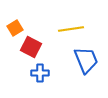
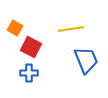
orange square: rotated 28 degrees counterclockwise
blue cross: moved 11 px left
